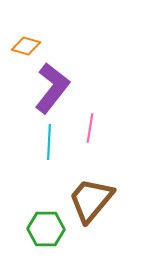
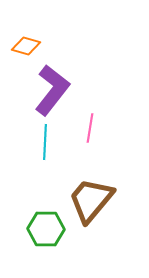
purple L-shape: moved 2 px down
cyan line: moved 4 px left
